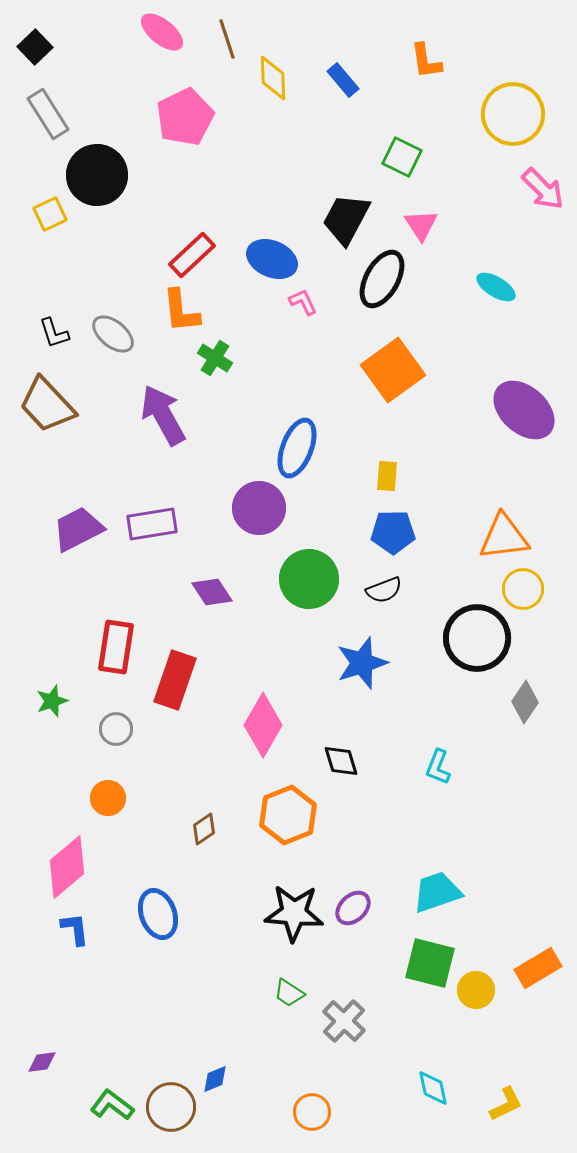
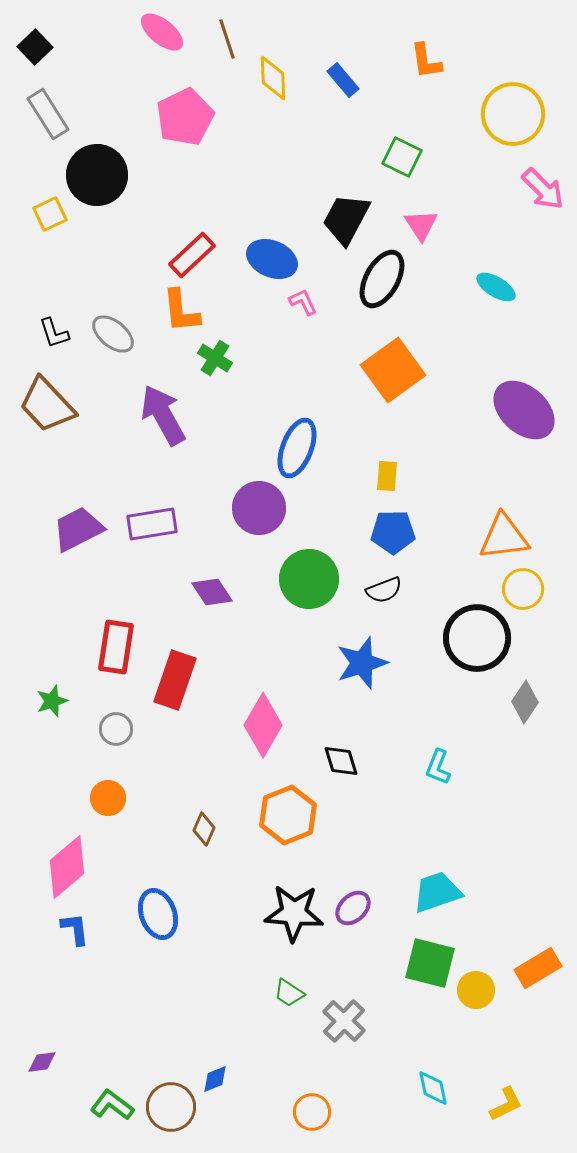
brown diamond at (204, 829): rotated 32 degrees counterclockwise
